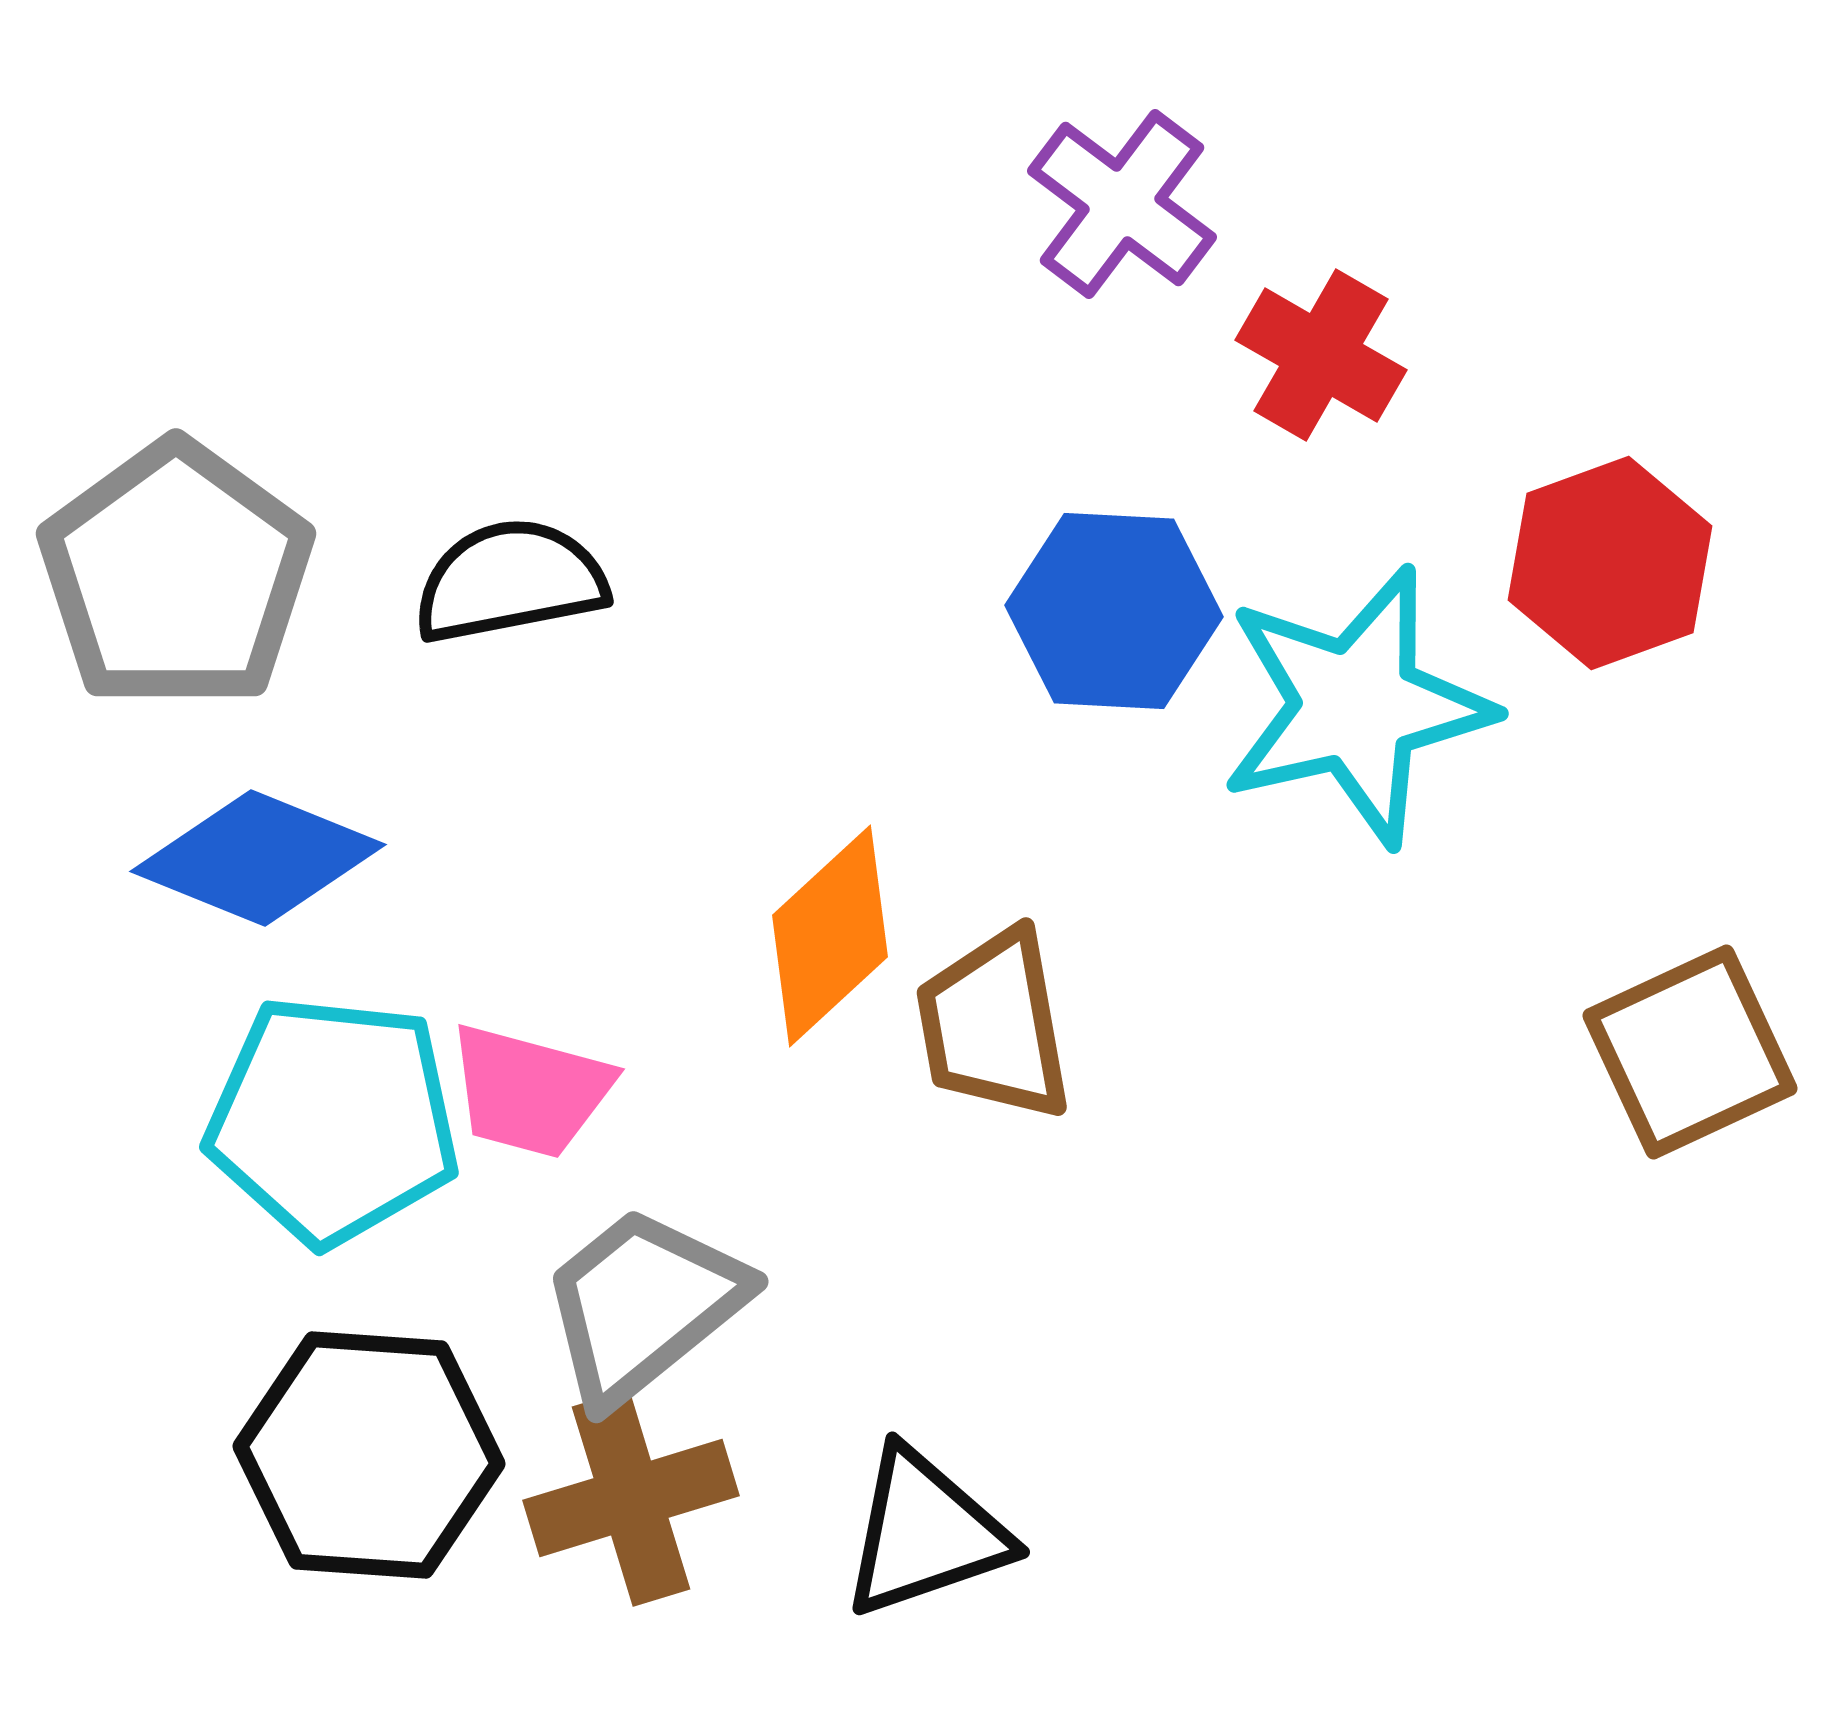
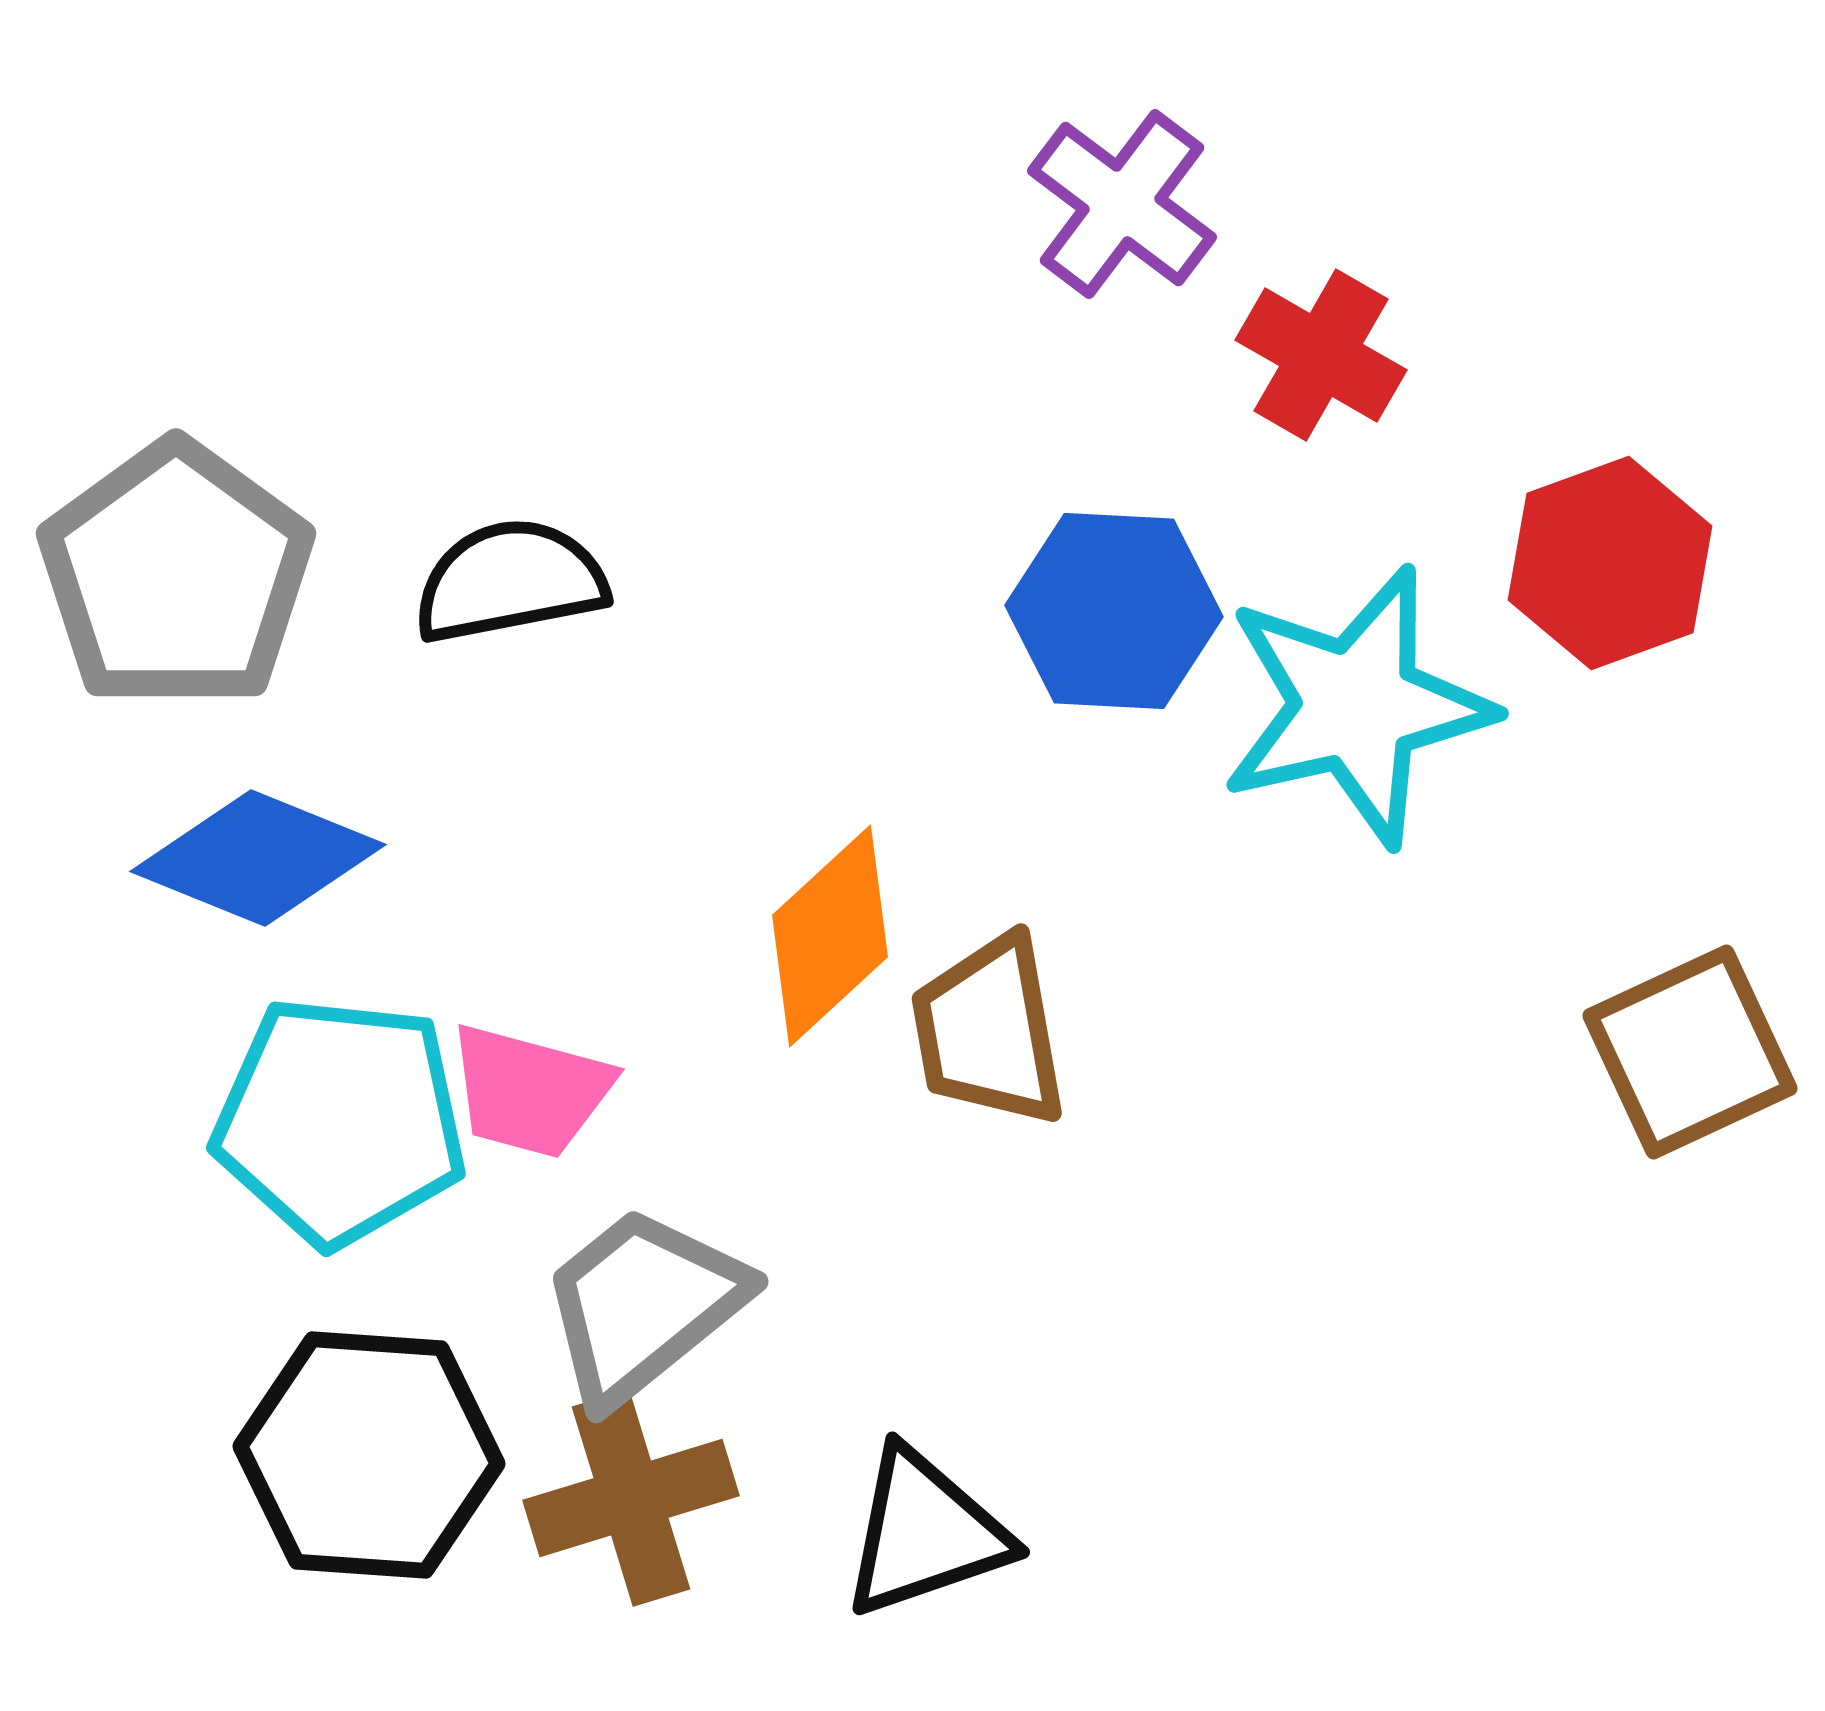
brown trapezoid: moved 5 px left, 6 px down
cyan pentagon: moved 7 px right, 1 px down
